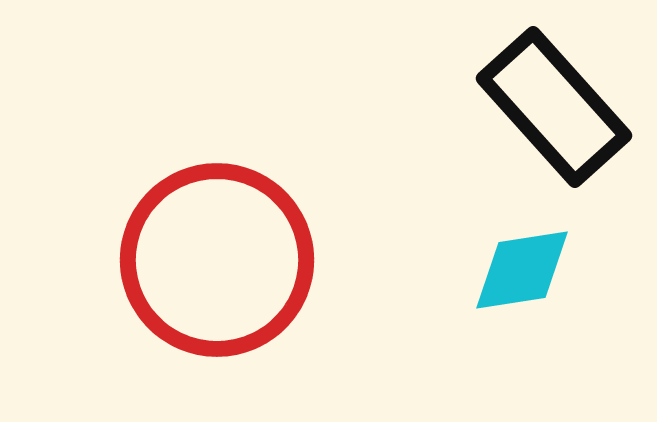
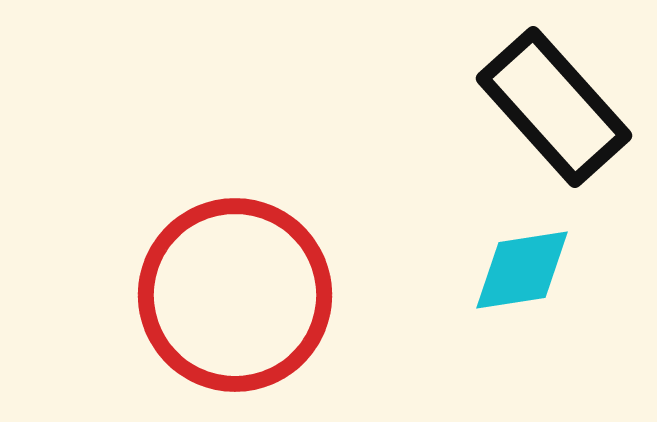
red circle: moved 18 px right, 35 px down
